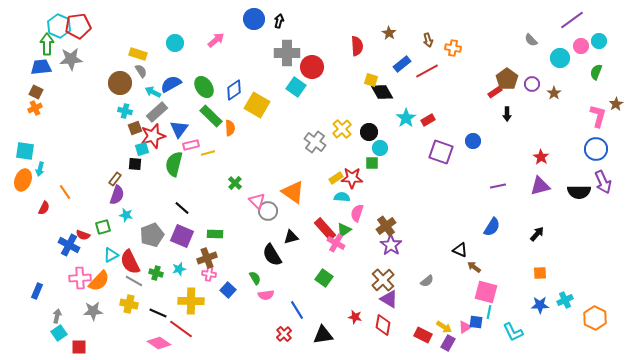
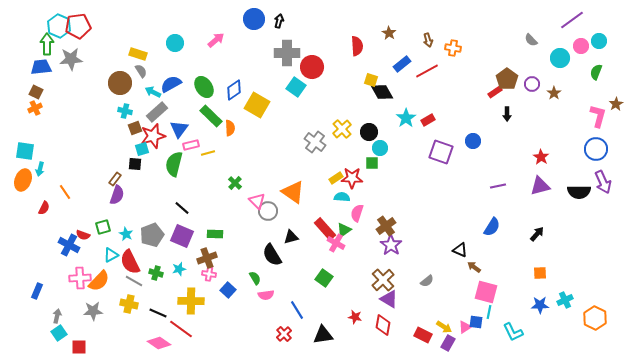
cyan star at (126, 215): moved 19 px down; rotated 16 degrees clockwise
